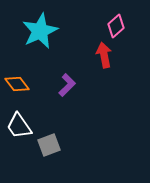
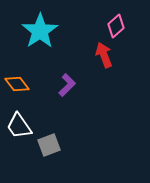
cyan star: rotated 9 degrees counterclockwise
red arrow: rotated 10 degrees counterclockwise
